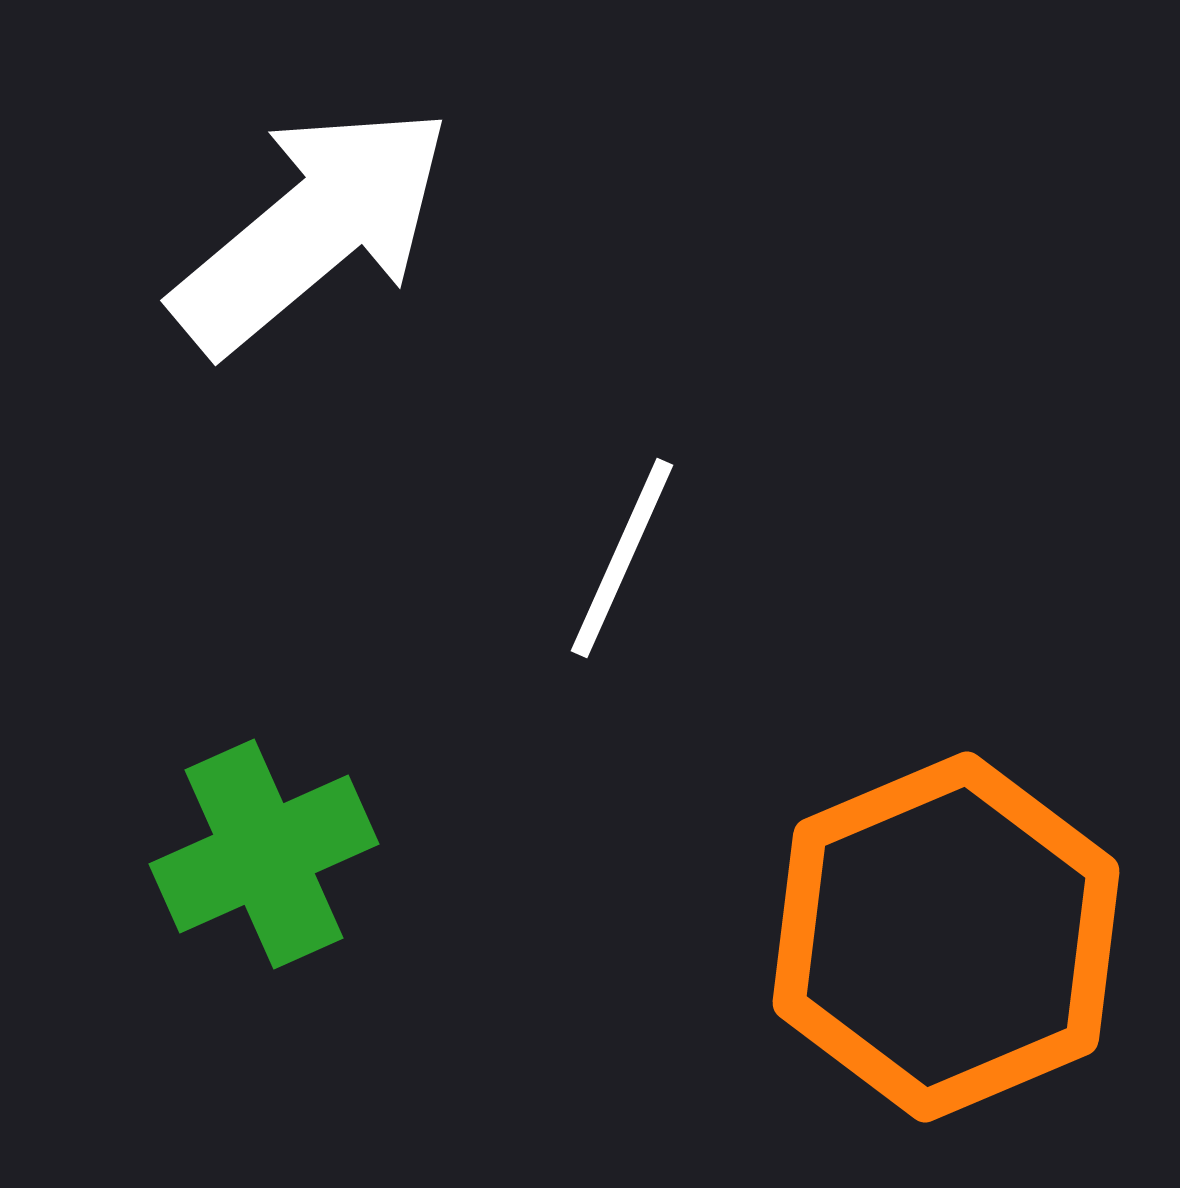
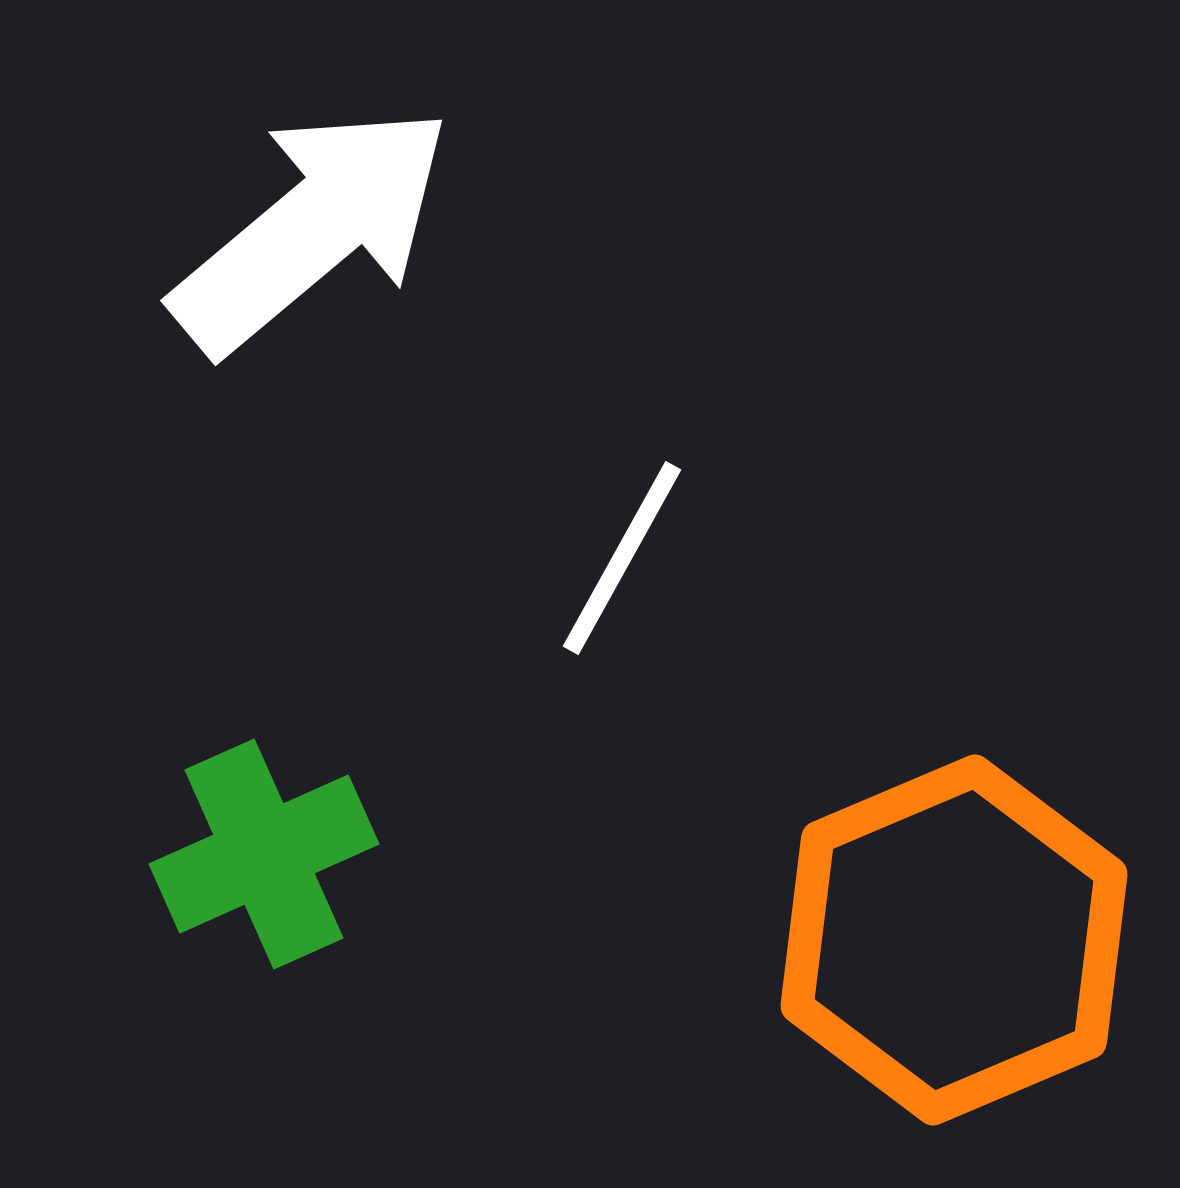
white line: rotated 5 degrees clockwise
orange hexagon: moved 8 px right, 3 px down
